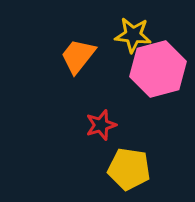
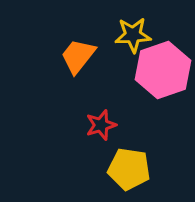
yellow star: rotated 9 degrees counterclockwise
pink hexagon: moved 5 px right, 1 px down; rotated 4 degrees counterclockwise
